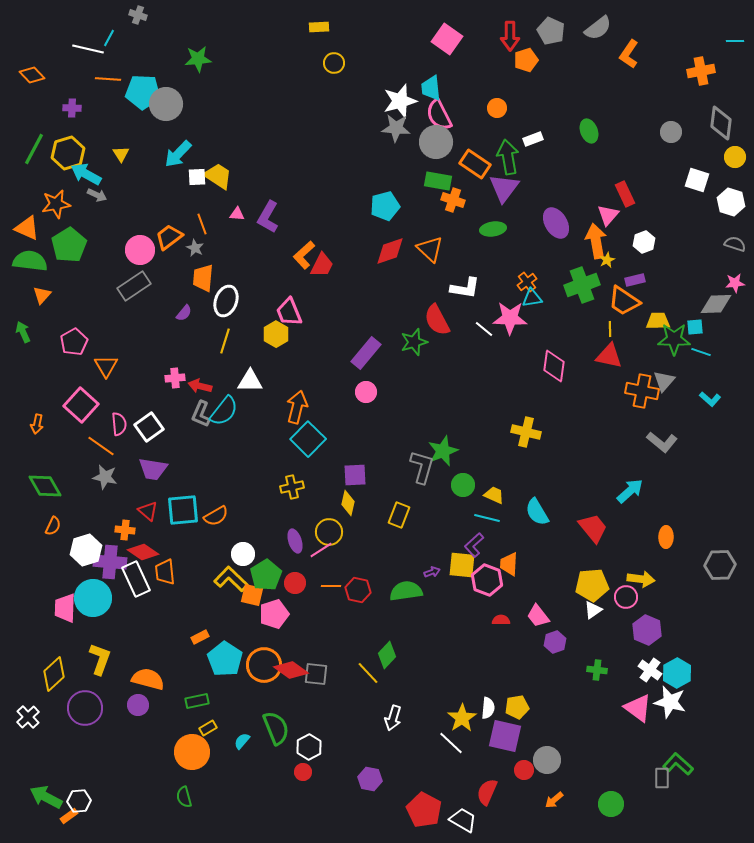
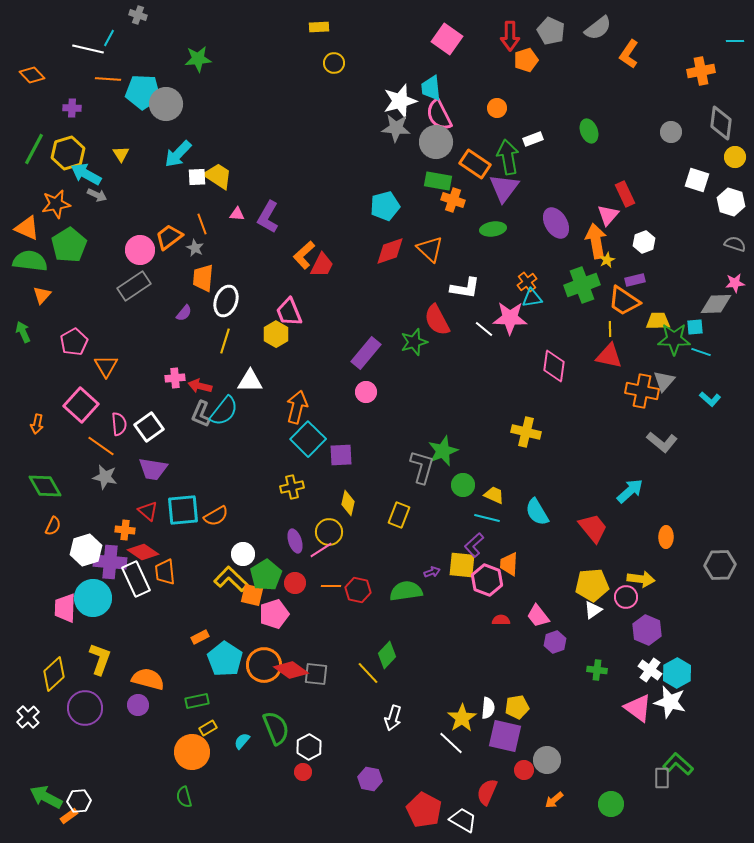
purple square at (355, 475): moved 14 px left, 20 px up
